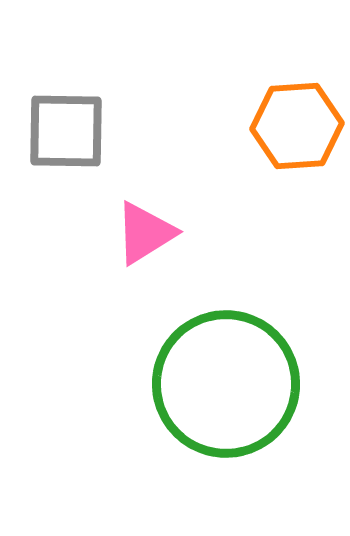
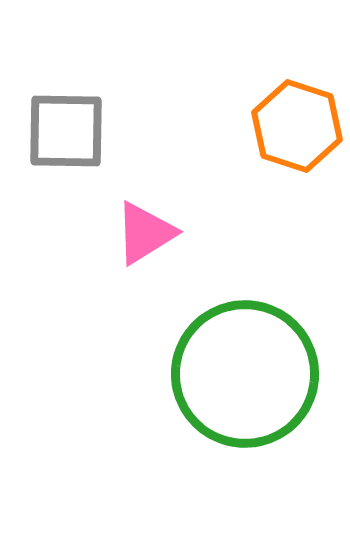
orange hexagon: rotated 22 degrees clockwise
green circle: moved 19 px right, 10 px up
